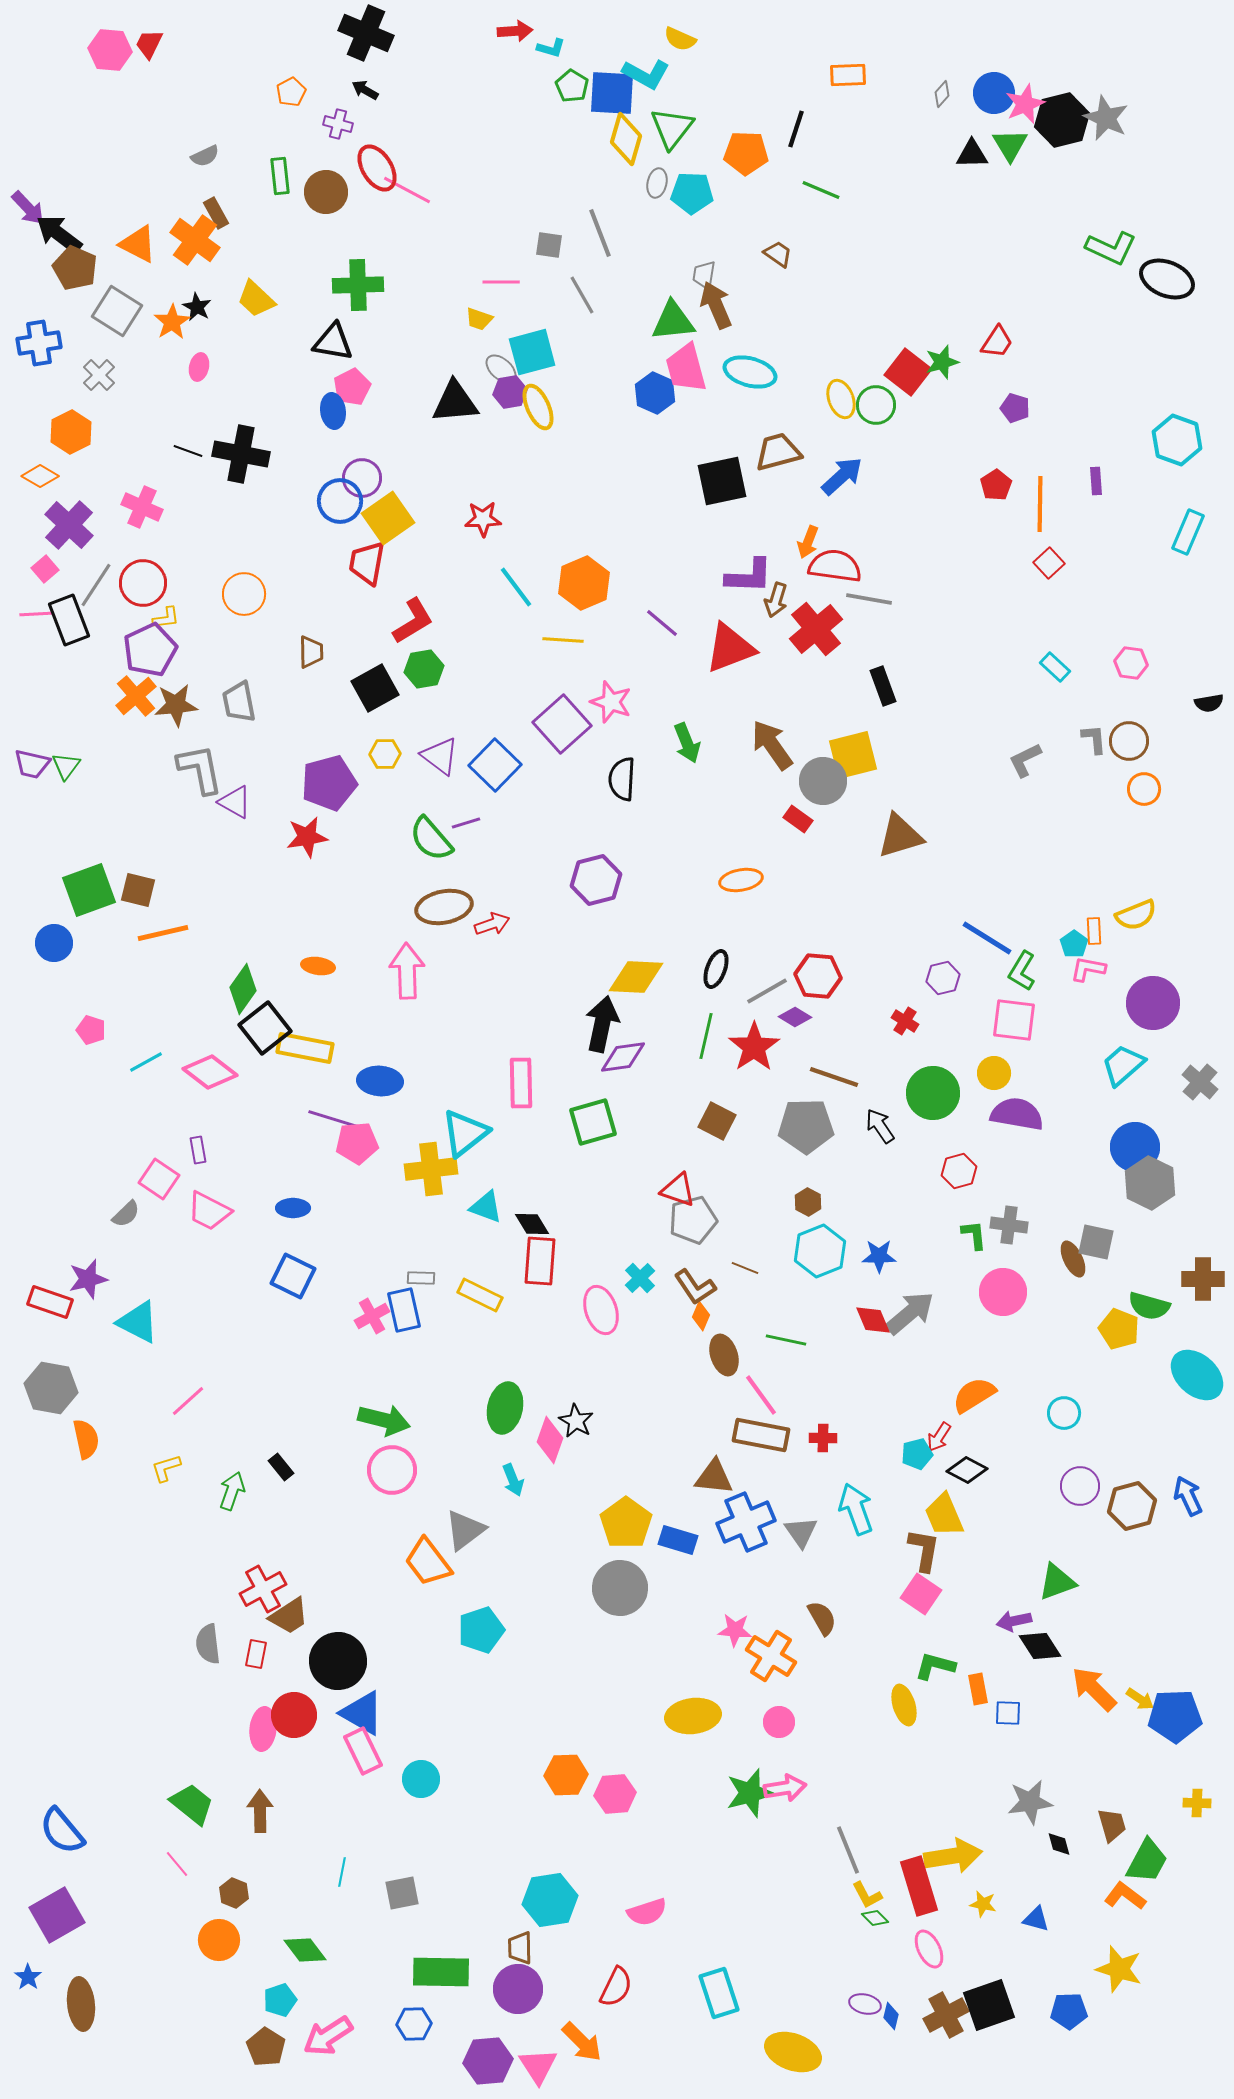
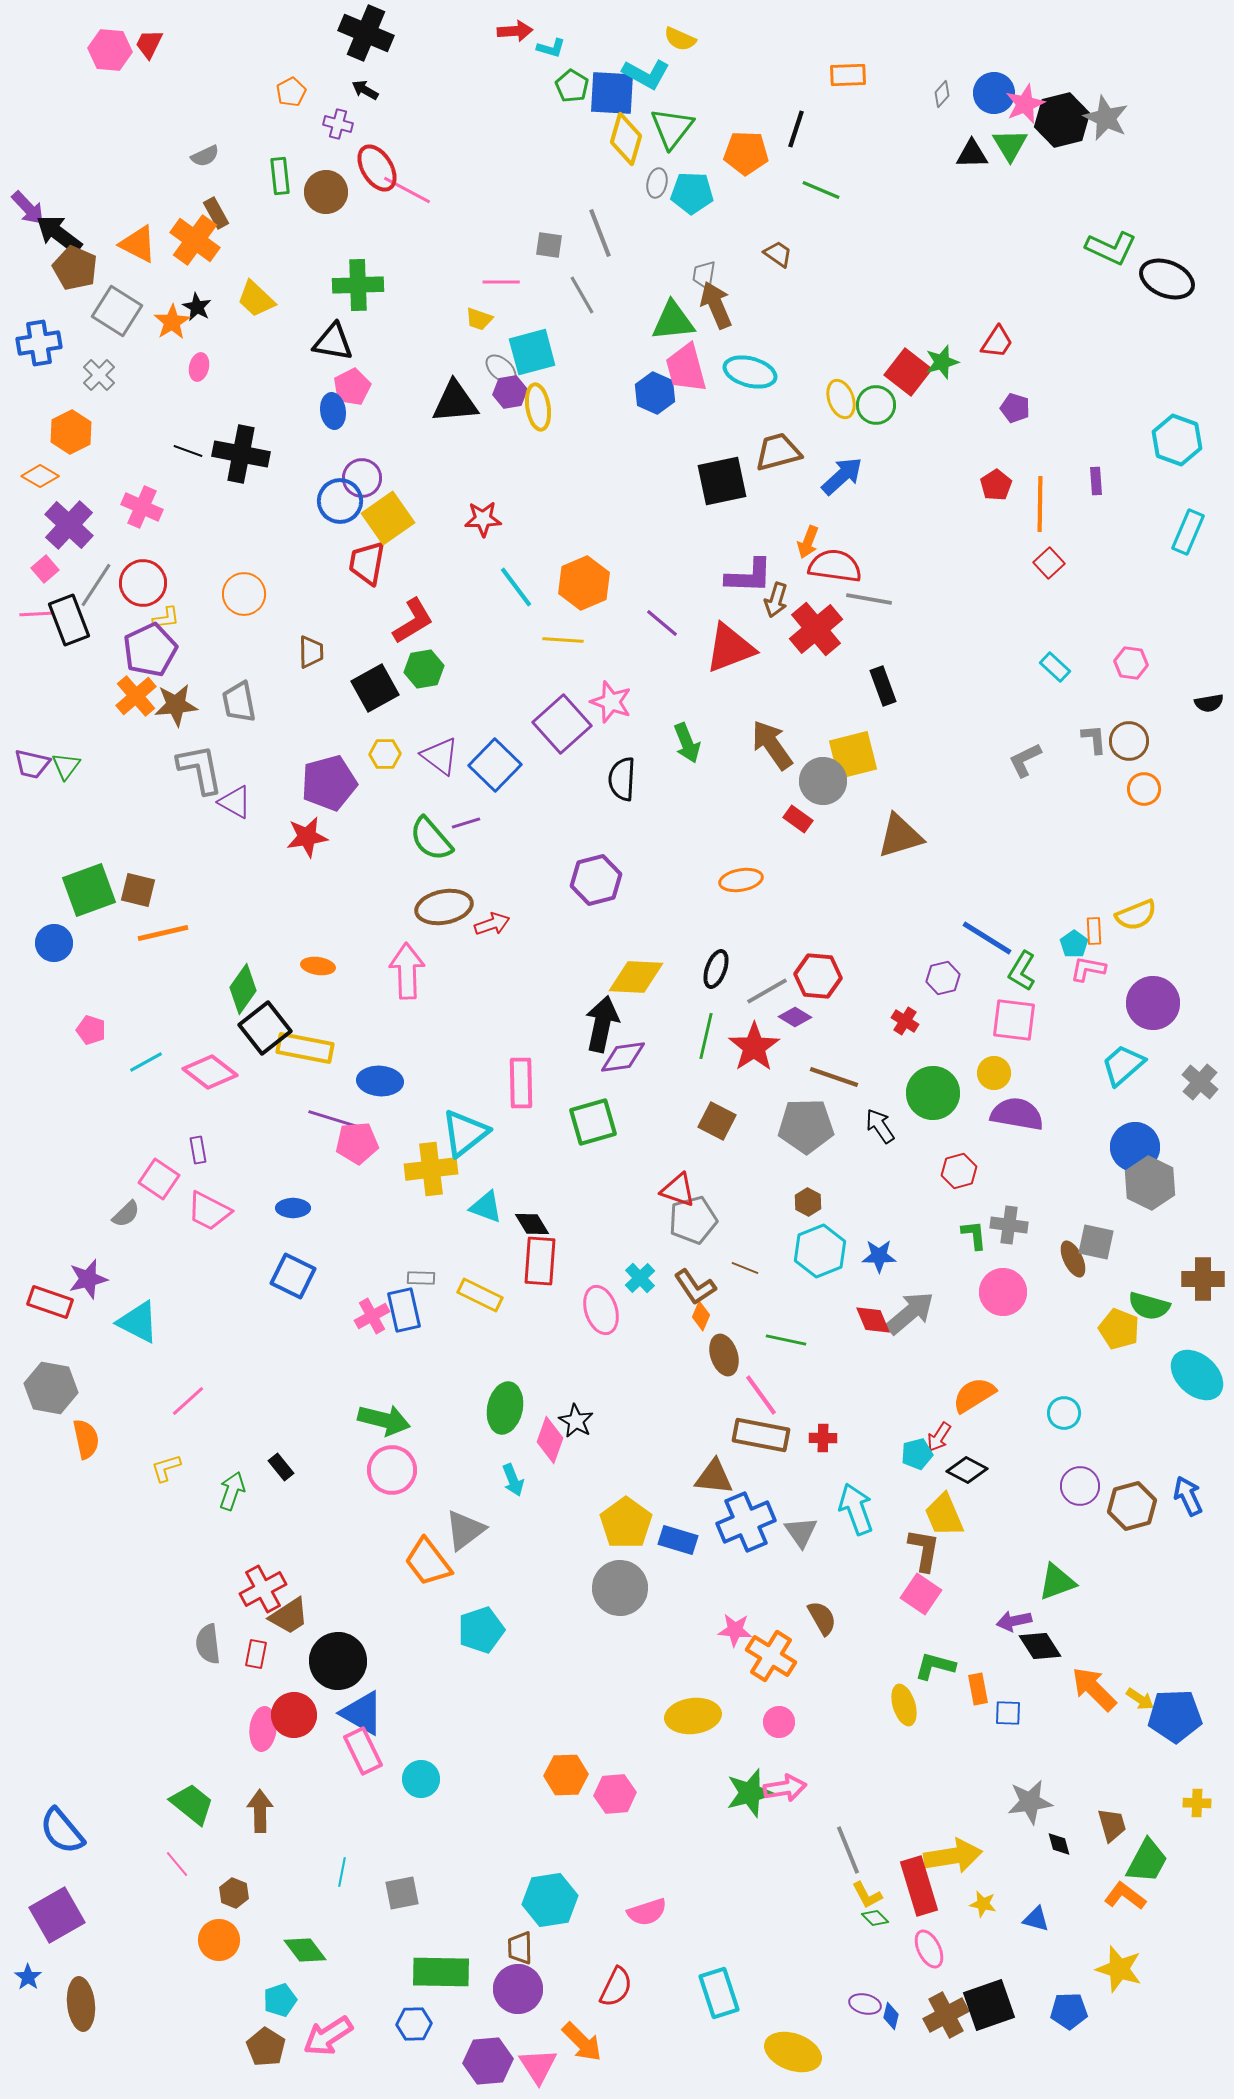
yellow ellipse at (538, 407): rotated 15 degrees clockwise
